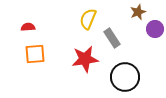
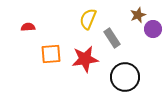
brown star: moved 3 px down
purple circle: moved 2 px left
orange square: moved 16 px right
